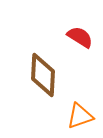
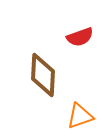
red semicircle: rotated 128 degrees clockwise
